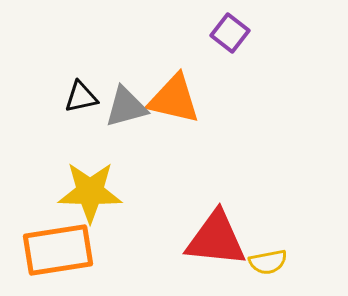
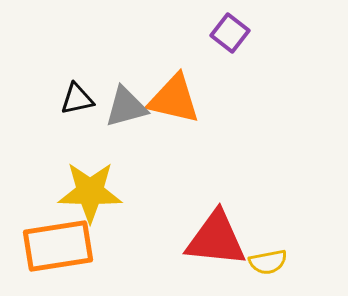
black triangle: moved 4 px left, 2 px down
orange rectangle: moved 4 px up
